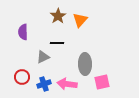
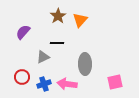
purple semicircle: rotated 42 degrees clockwise
pink square: moved 13 px right
